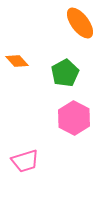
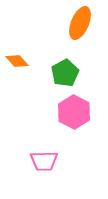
orange ellipse: rotated 60 degrees clockwise
pink hexagon: moved 6 px up
pink trapezoid: moved 19 px right; rotated 16 degrees clockwise
